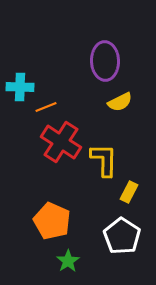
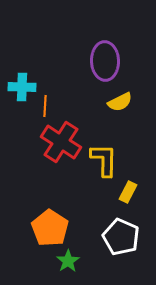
cyan cross: moved 2 px right
orange line: moved 1 px left, 1 px up; rotated 65 degrees counterclockwise
yellow rectangle: moved 1 px left
orange pentagon: moved 2 px left, 7 px down; rotated 9 degrees clockwise
white pentagon: moved 1 px left, 1 px down; rotated 9 degrees counterclockwise
